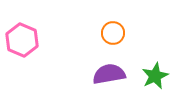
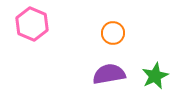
pink hexagon: moved 10 px right, 16 px up
